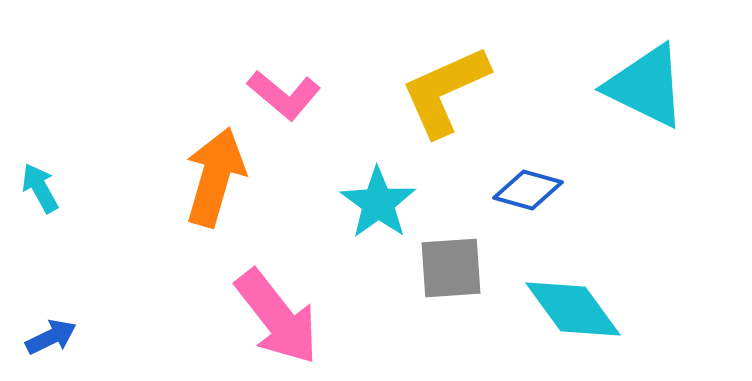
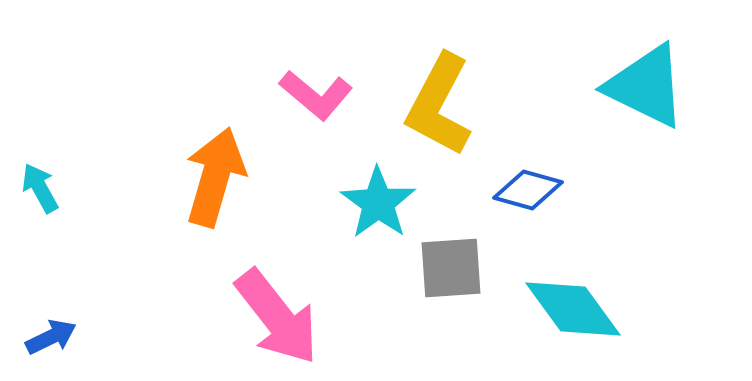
yellow L-shape: moved 6 px left, 14 px down; rotated 38 degrees counterclockwise
pink L-shape: moved 32 px right
